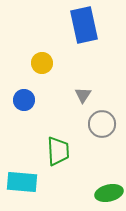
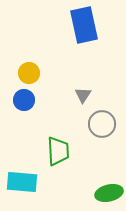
yellow circle: moved 13 px left, 10 px down
